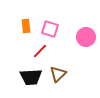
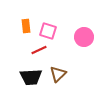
pink square: moved 2 px left, 2 px down
pink circle: moved 2 px left
red line: moved 1 px left, 1 px up; rotated 21 degrees clockwise
